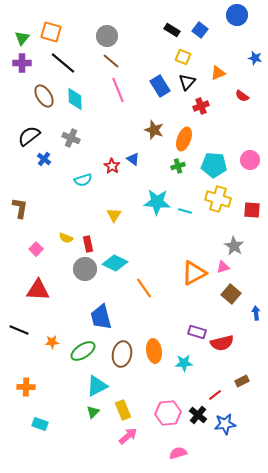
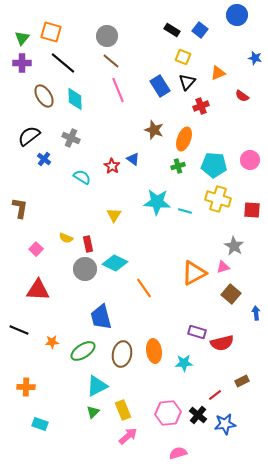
cyan semicircle at (83, 180): moved 1 px left, 3 px up; rotated 132 degrees counterclockwise
